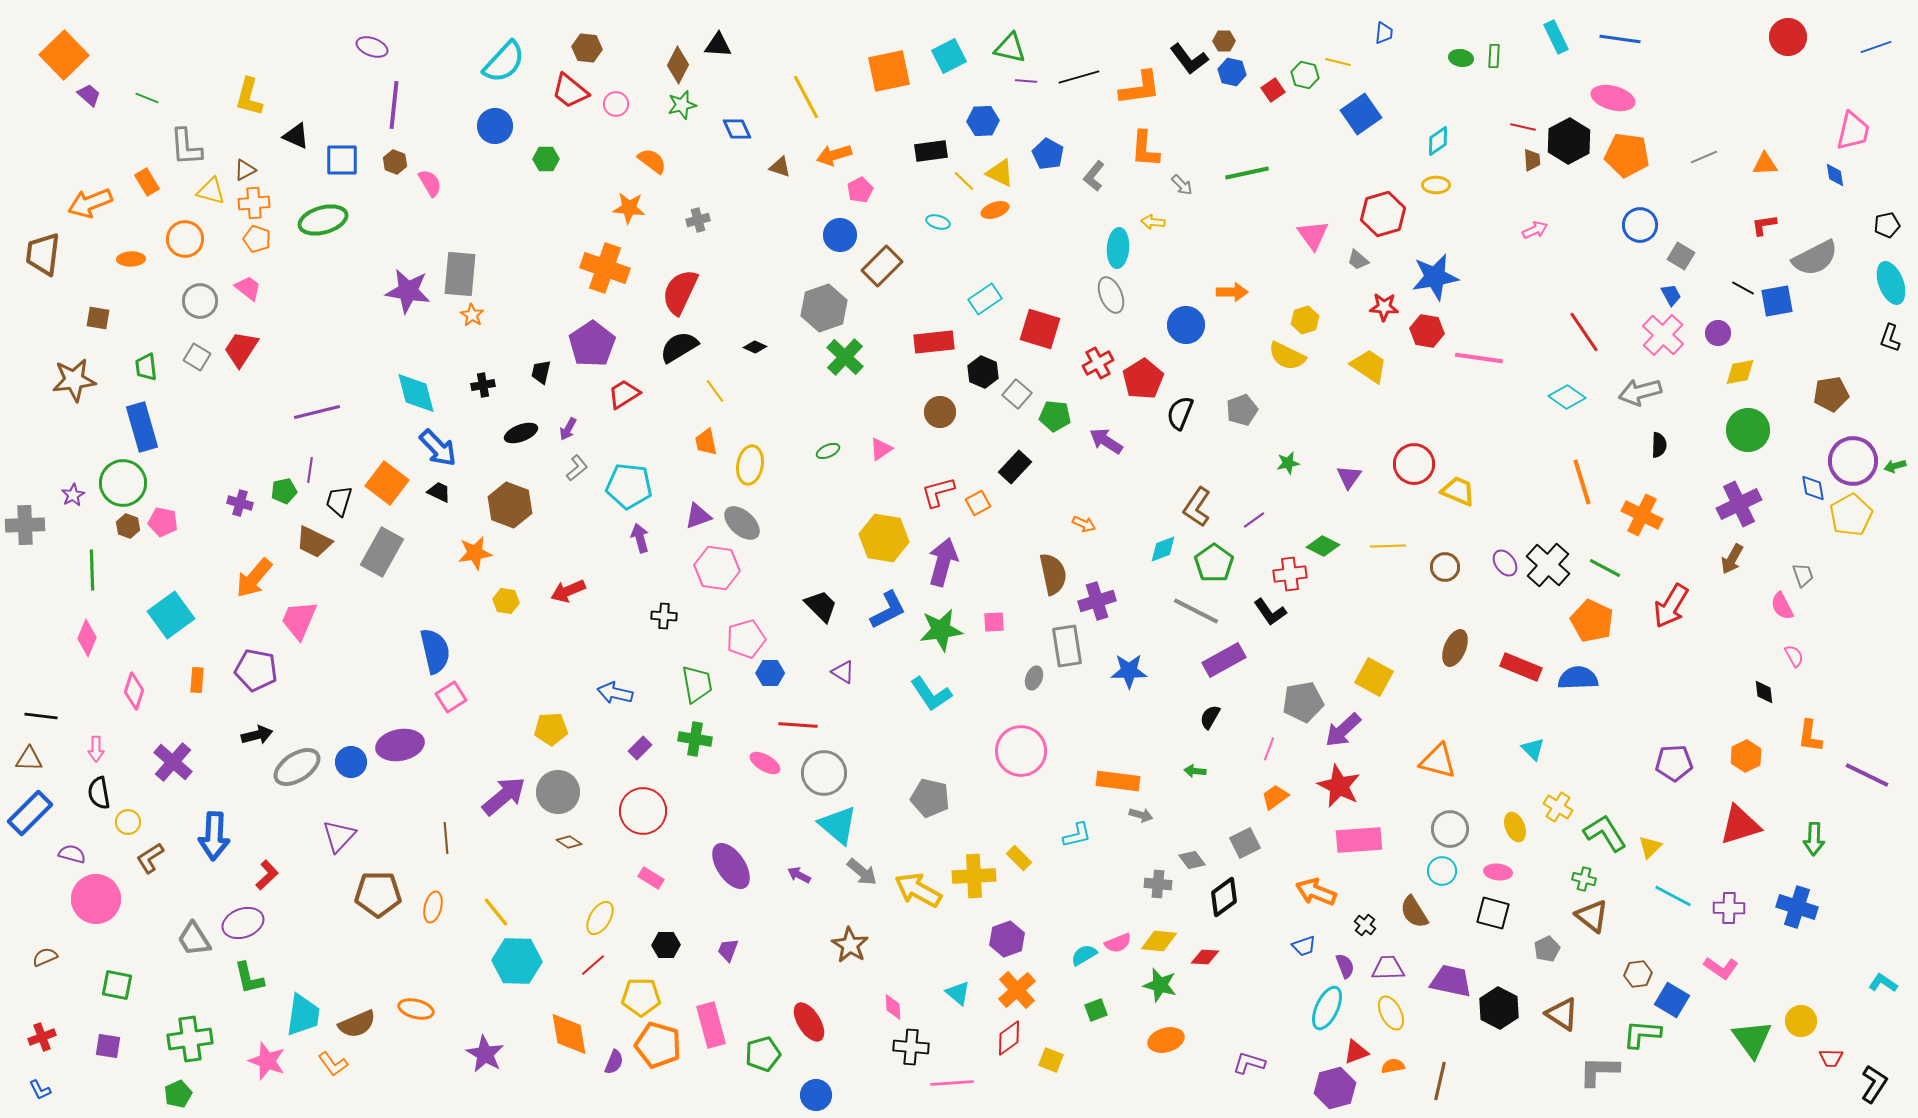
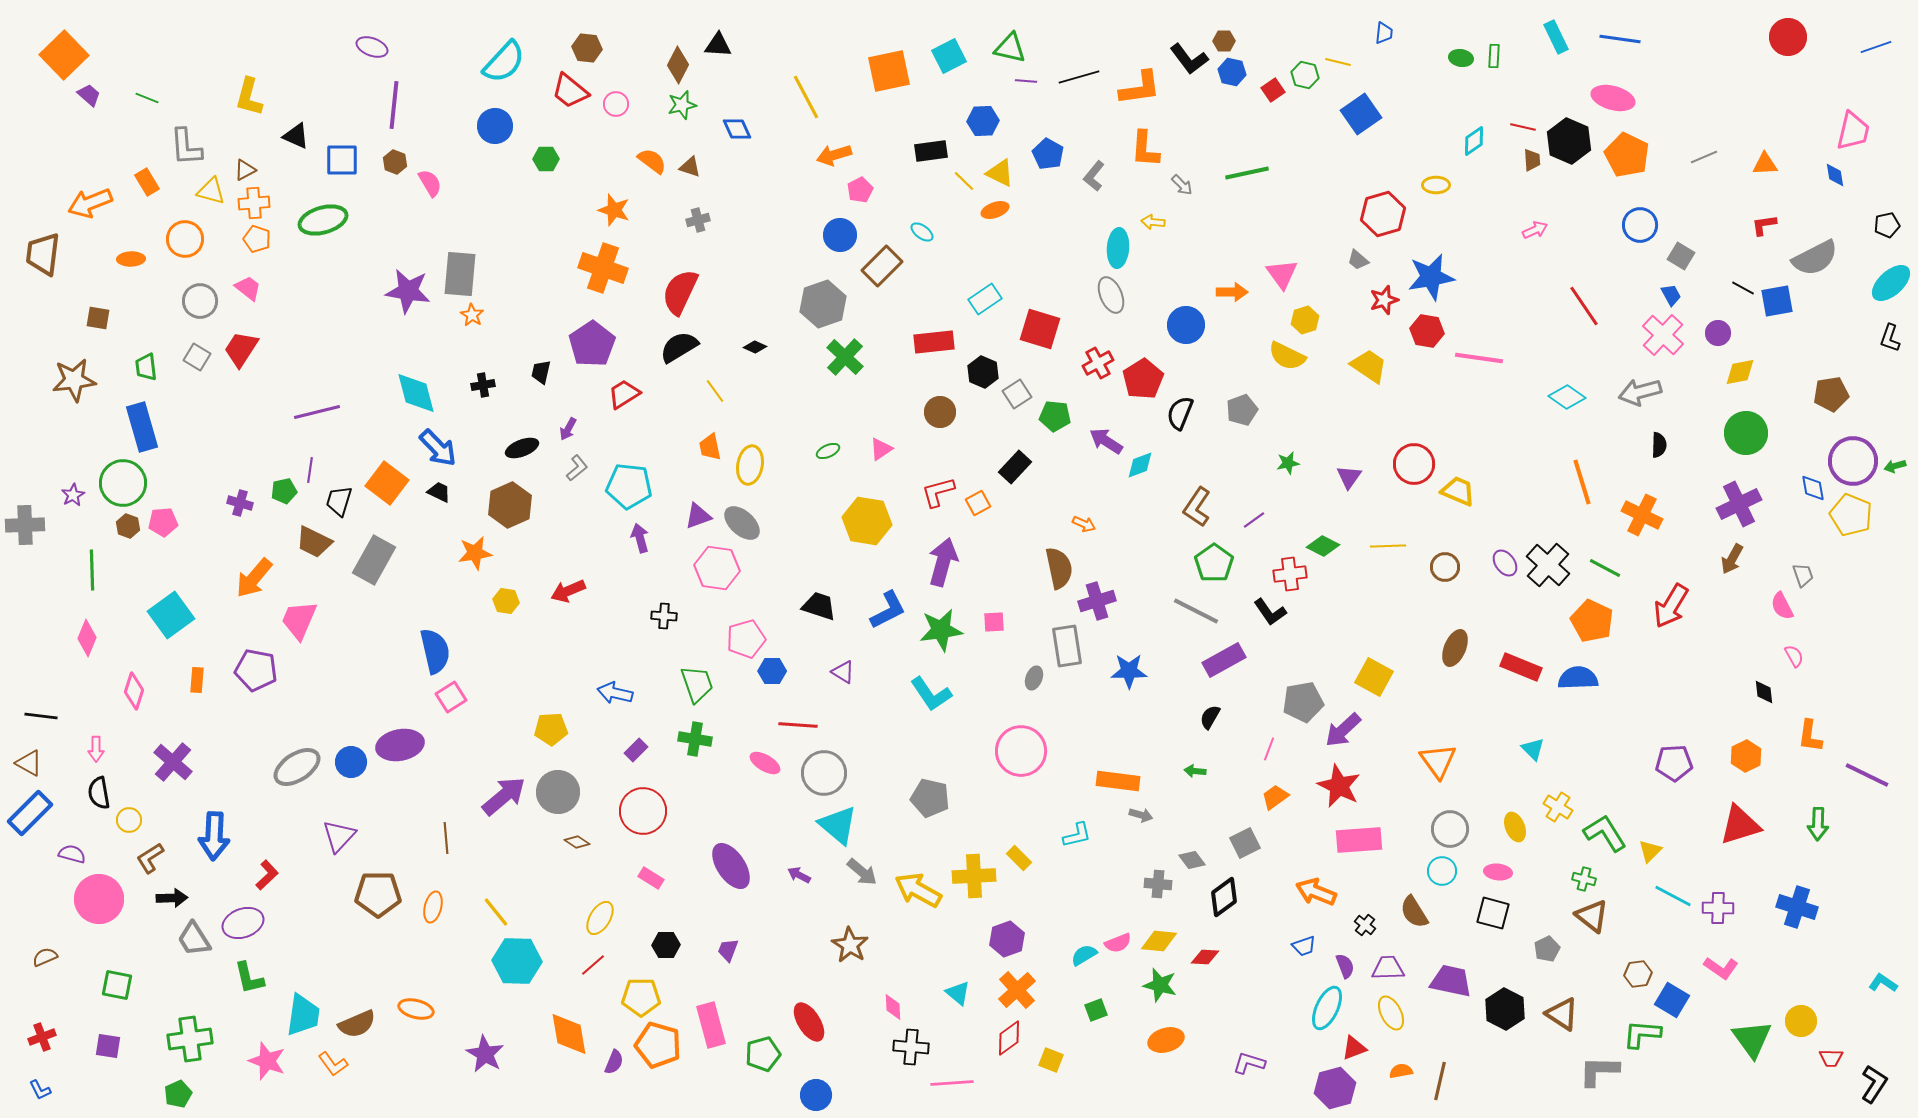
cyan diamond at (1438, 141): moved 36 px right
black hexagon at (1569, 141): rotated 9 degrees counterclockwise
orange pentagon at (1627, 155): rotated 18 degrees clockwise
brown triangle at (780, 167): moved 90 px left
orange star at (629, 208): moved 15 px left, 2 px down; rotated 12 degrees clockwise
cyan ellipse at (938, 222): moved 16 px left, 10 px down; rotated 20 degrees clockwise
pink triangle at (1313, 235): moved 31 px left, 39 px down
orange cross at (605, 268): moved 2 px left
blue star at (1435, 277): moved 4 px left
cyan ellipse at (1891, 283): rotated 69 degrees clockwise
red star at (1384, 307): moved 7 px up; rotated 20 degrees counterclockwise
gray hexagon at (824, 308): moved 1 px left, 4 px up
red line at (1584, 332): moved 26 px up
gray square at (1017, 394): rotated 16 degrees clockwise
green circle at (1748, 430): moved 2 px left, 3 px down
black ellipse at (521, 433): moved 1 px right, 15 px down
orange trapezoid at (706, 442): moved 4 px right, 5 px down
brown hexagon at (510, 505): rotated 15 degrees clockwise
yellow pentagon at (1851, 515): rotated 21 degrees counterclockwise
pink pentagon at (163, 522): rotated 16 degrees counterclockwise
yellow hexagon at (884, 538): moved 17 px left, 17 px up
cyan diamond at (1163, 549): moved 23 px left, 84 px up
gray rectangle at (382, 552): moved 8 px left, 8 px down
brown semicircle at (1053, 574): moved 6 px right, 6 px up
black trapezoid at (821, 606): moved 2 px left; rotated 27 degrees counterclockwise
blue hexagon at (770, 673): moved 2 px right, 2 px up
green trapezoid at (697, 684): rotated 9 degrees counterclockwise
black arrow at (257, 735): moved 85 px left, 163 px down; rotated 12 degrees clockwise
purple rectangle at (640, 748): moved 4 px left, 2 px down
brown triangle at (29, 759): moved 4 px down; rotated 28 degrees clockwise
orange triangle at (1438, 761): rotated 39 degrees clockwise
yellow circle at (128, 822): moved 1 px right, 2 px up
green arrow at (1814, 839): moved 4 px right, 15 px up
brown diamond at (569, 842): moved 8 px right
yellow triangle at (1650, 847): moved 4 px down
pink circle at (96, 899): moved 3 px right
purple cross at (1729, 908): moved 11 px left
black hexagon at (1499, 1008): moved 6 px right, 1 px down
red triangle at (1356, 1052): moved 2 px left, 4 px up
orange semicircle at (1393, 1066): moved 8 px right, 5 px down
